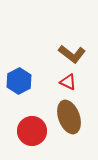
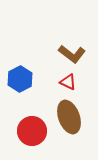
blue hexagon: moved 1 px right, 2 px up
